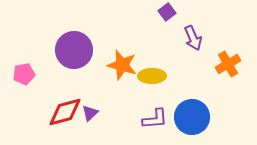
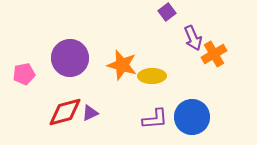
purple circle: moved 4 px left, 8 px down
orange cross: moved 14 px left, 10 px up
purple triangle: rotated 18 degrees clockwise
